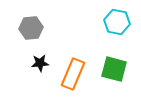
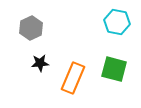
gray hexagon: rotated 20 degrees counterclockwise
orange rectangle: moved 4 px down
